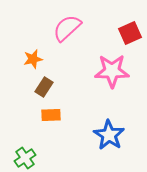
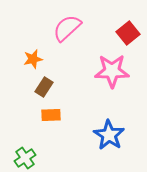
red square: moved 2 px left; rotated 15 degrees counterclockwise
